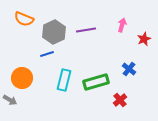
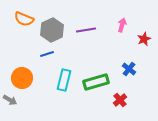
gray hexagon: moved 2 px left, 2 px up
